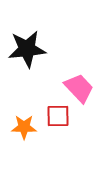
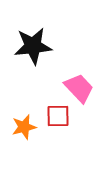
black star: moved 6 px right, 3 px up
orange star: rotated 15 degrees counterclockwise
